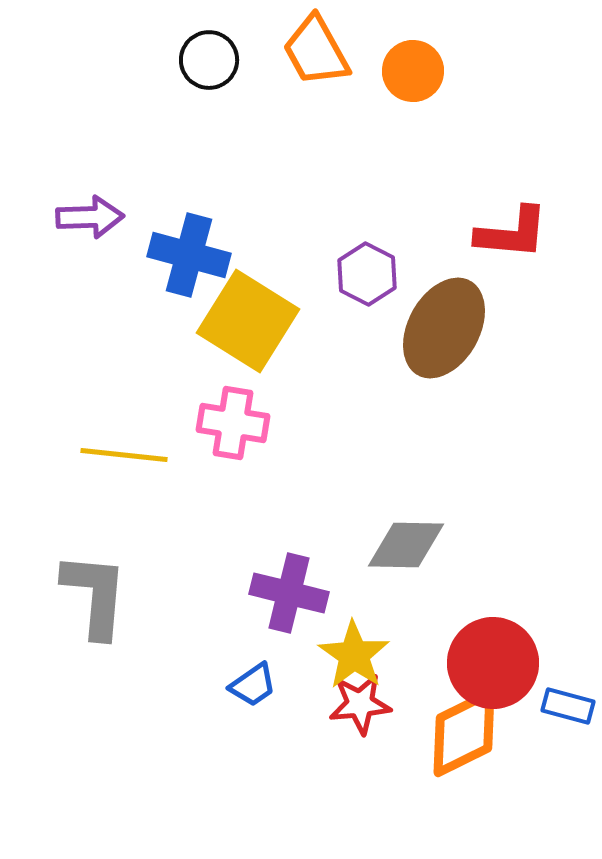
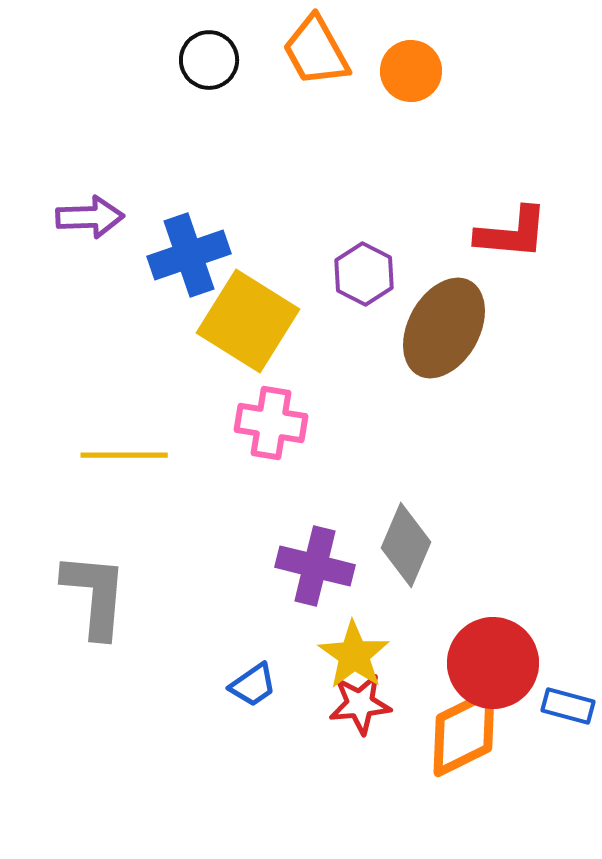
orange circle: moved 2 px left
blue cross: rotated 34 degrees counterclockwise
purple hexagon: moved 3 px left
pink cross: moved 38 px right
yellow line: rotated 6 degrees counterclockwise
gray diamond: rotated 68 degrees counterclockwise
purple cross: moved 26 px right, 27 px up
